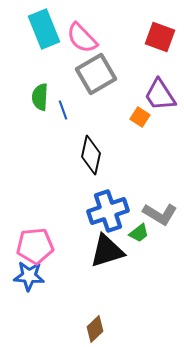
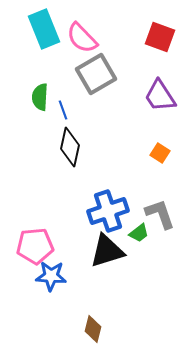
purple trapezoid: moved 1 px down
orange square: moved 20 px right, 36 px down
black diamond: moved 21 px left, 8 px up
gray L-shape: rotated 140 degrees counterclockwise
blue star: moved 22 px right
brown diamond: moved 2 px left; rotated 32 degrees counterclockwise
